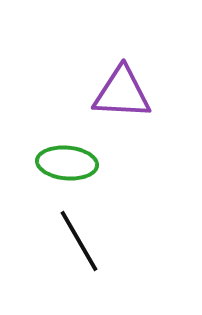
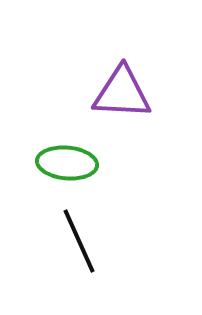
black line: rotated 6 degrees clockwise
